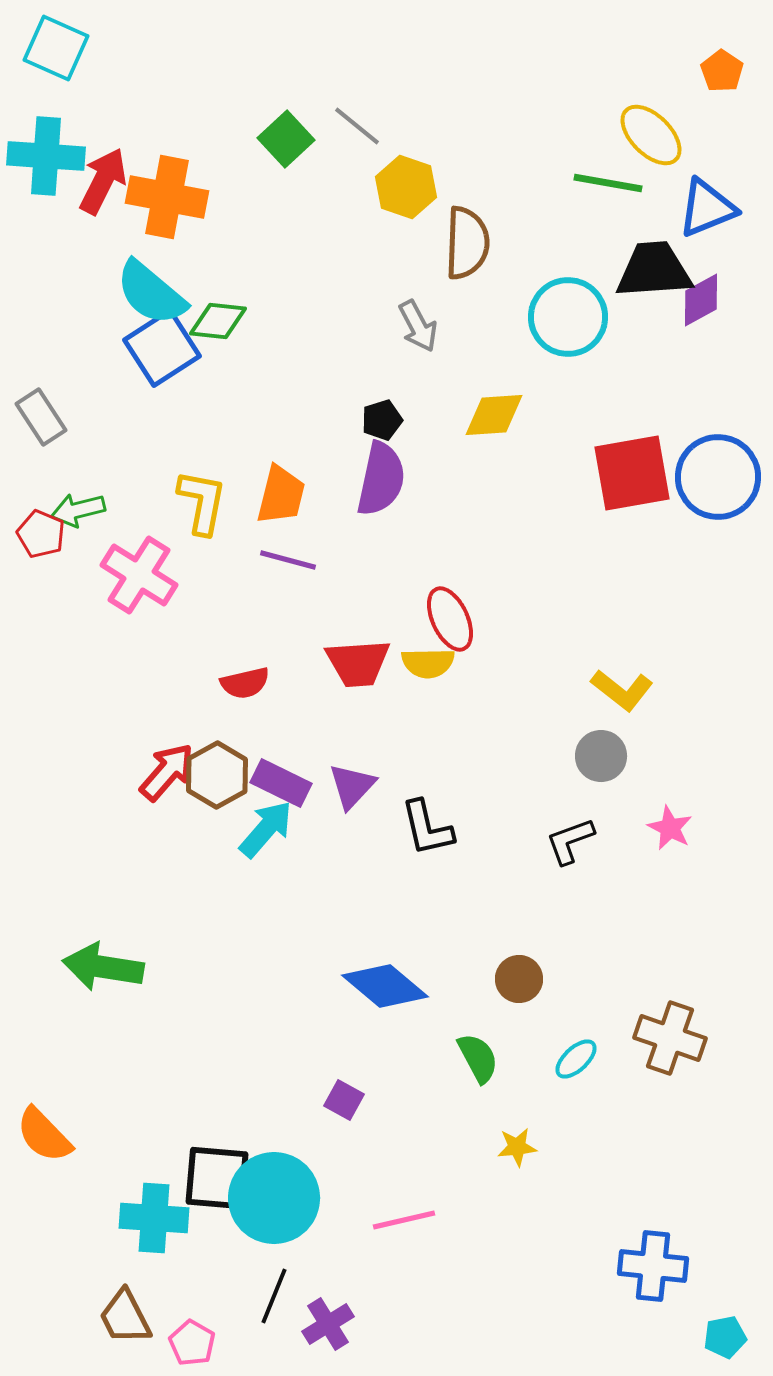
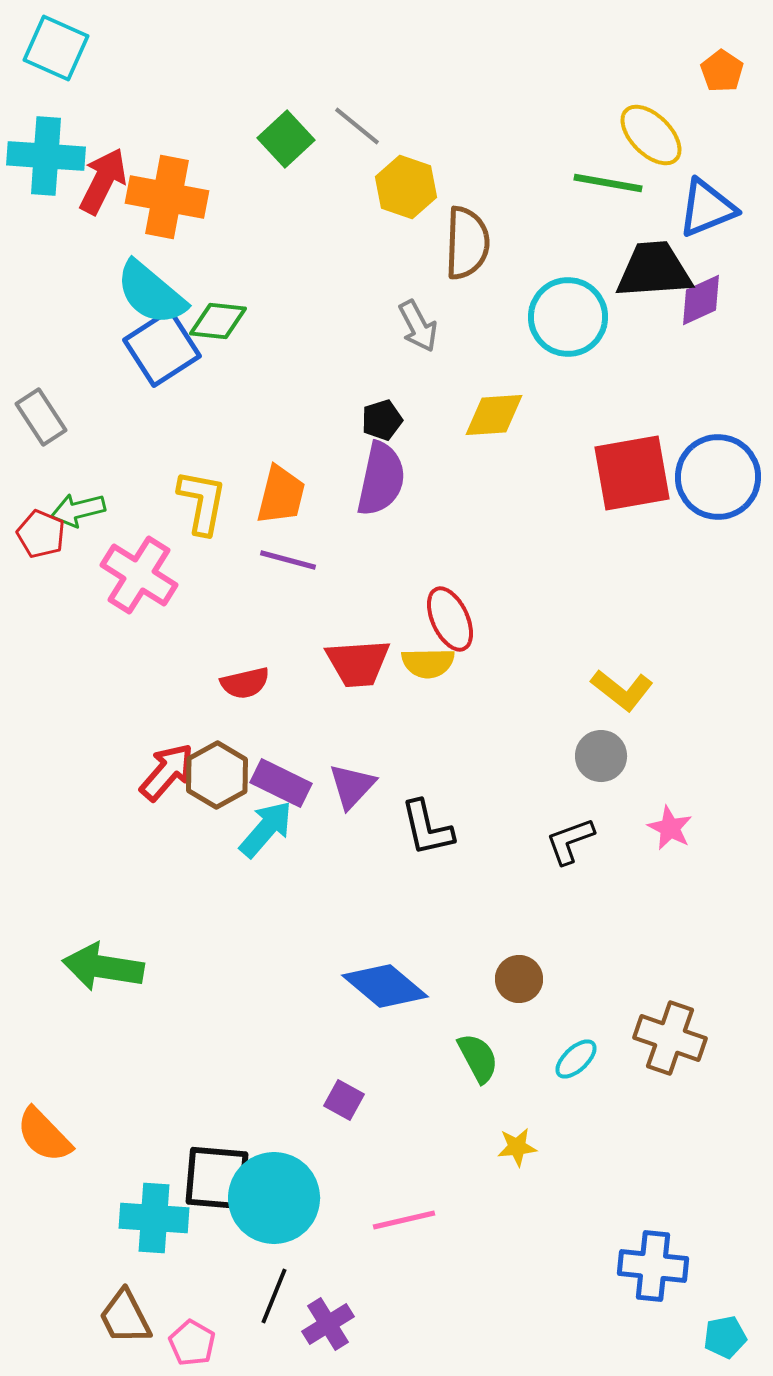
purple diamond at (701, 300): rotated 4 degrees clockwise
